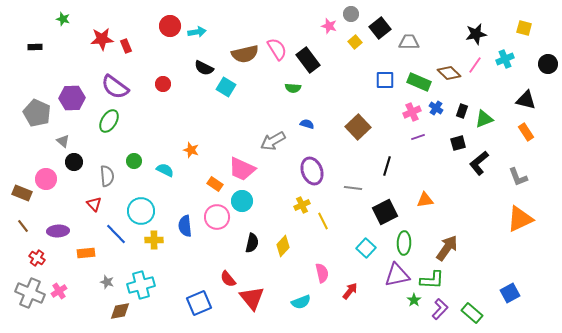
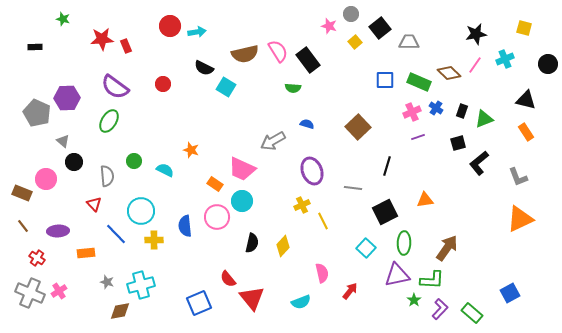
pink semicircle at (277, 49): moved 1 px right, 2 px down
purple hexagon at (72, 98): moved 5 px left
